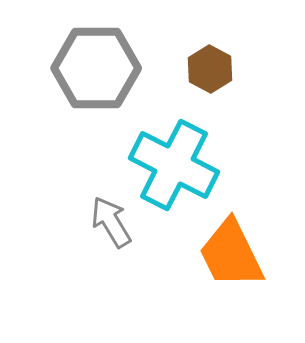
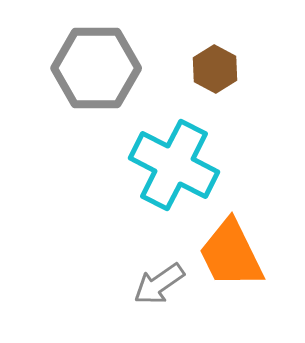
brown hexagon: moved 5 px right
gray arrow: moved 48 px right, 62 px down; rotated 94 degrees counterclockwise
